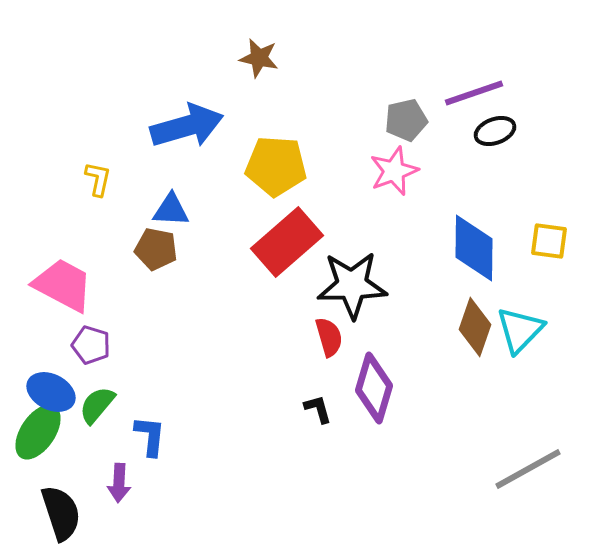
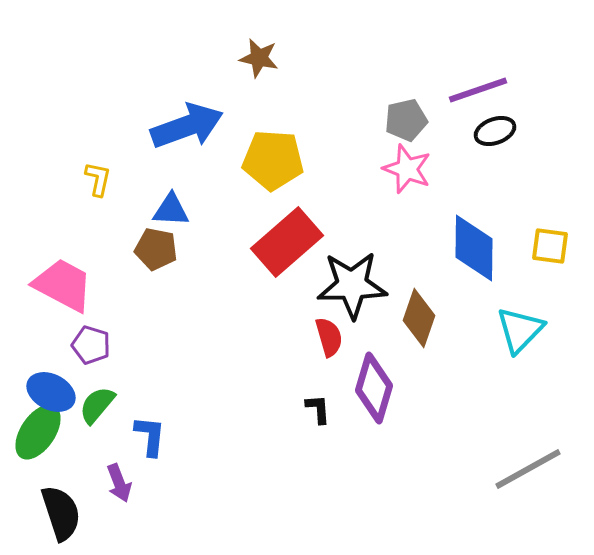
purple line: moved 4 px right, 3 px up
blue arrow: rotated 4 degrees counterclockwise
yellow pentagon: moved 3 px left, 6 px up
pink star: moved 13 px right, 2 px up; rotated 30 degrees counterclockwise
yellow square: moved 1 px right, 5 px down
brown diamond: moved 56 px left, 9 px up
black L-shape: rotated 12 degrees clockwise
purple arrow: rotated 24 degrees counterclockwise
